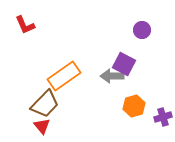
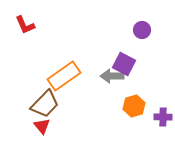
purple cross: rotated 18 degrees clockwise
